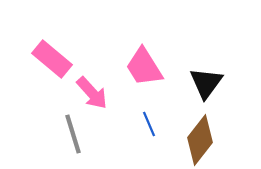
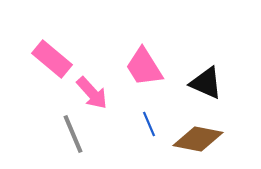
black triangle: rotated 42 degrees counterclockwise
gray line: rotated 6 degrees counterclockwise
brown diamond: moved 2 px left, 1 px up; rotated 63 degrees clockwise
